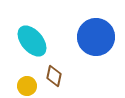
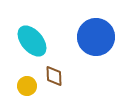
brown diamond: rotated 15 degrees counterclockwise
